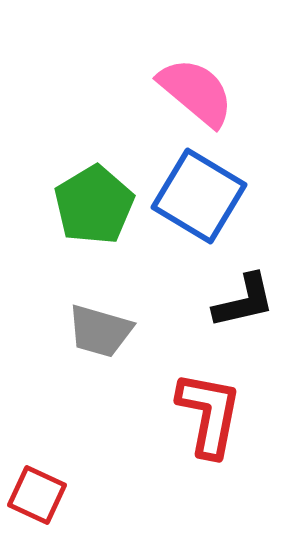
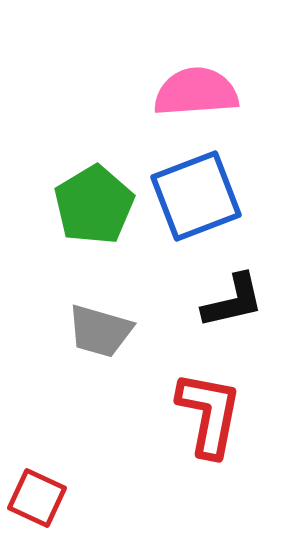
pink semicircle: rotated 44 degrees counterclockwise
blue square: moved 3 px left; rotated 38 degrees clockwise
black L-shape: moved 11 px left
red square: moved 3 px down
